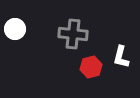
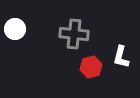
gray cross: moved 1 px right
